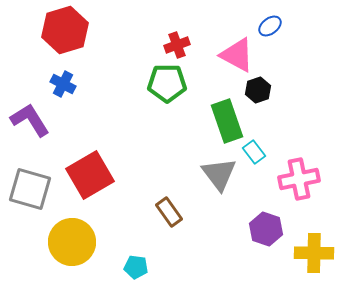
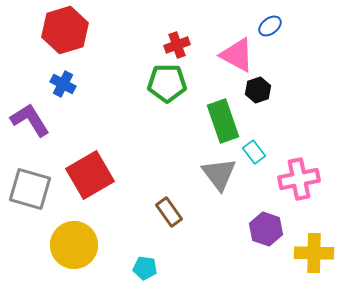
green rectangle: moved 4 px left
yellow circle: moved 2 px right, 3 px down
cyan pentagon: moved 9 px right, 1 px down
